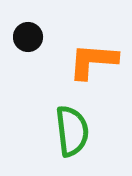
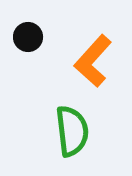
orange L-shape: rotated 52 degrees counterclockwise
